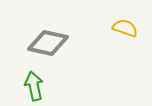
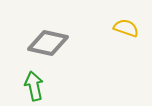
yellow semicircle: moved 1 px right
